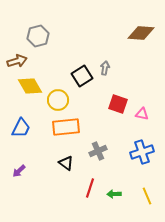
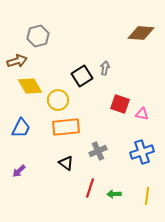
red square: moved 2 px right
yellow line: rotated 30 degrees clockwise
